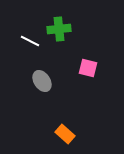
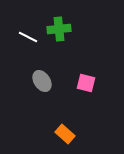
white line: moved 2 px left, 4 px up
pink square: moved 2 px left, 15 px down
